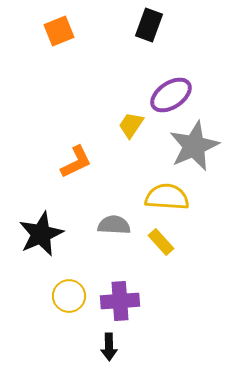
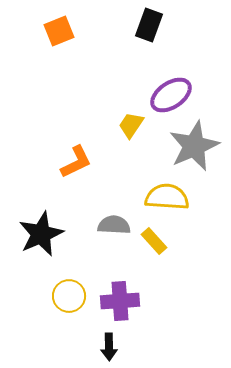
yellow rectangle: moved 7 px left, 1 px up
